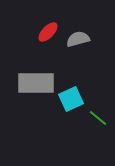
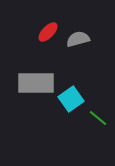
cyan square: rotated 10 degrees counterclockwise
